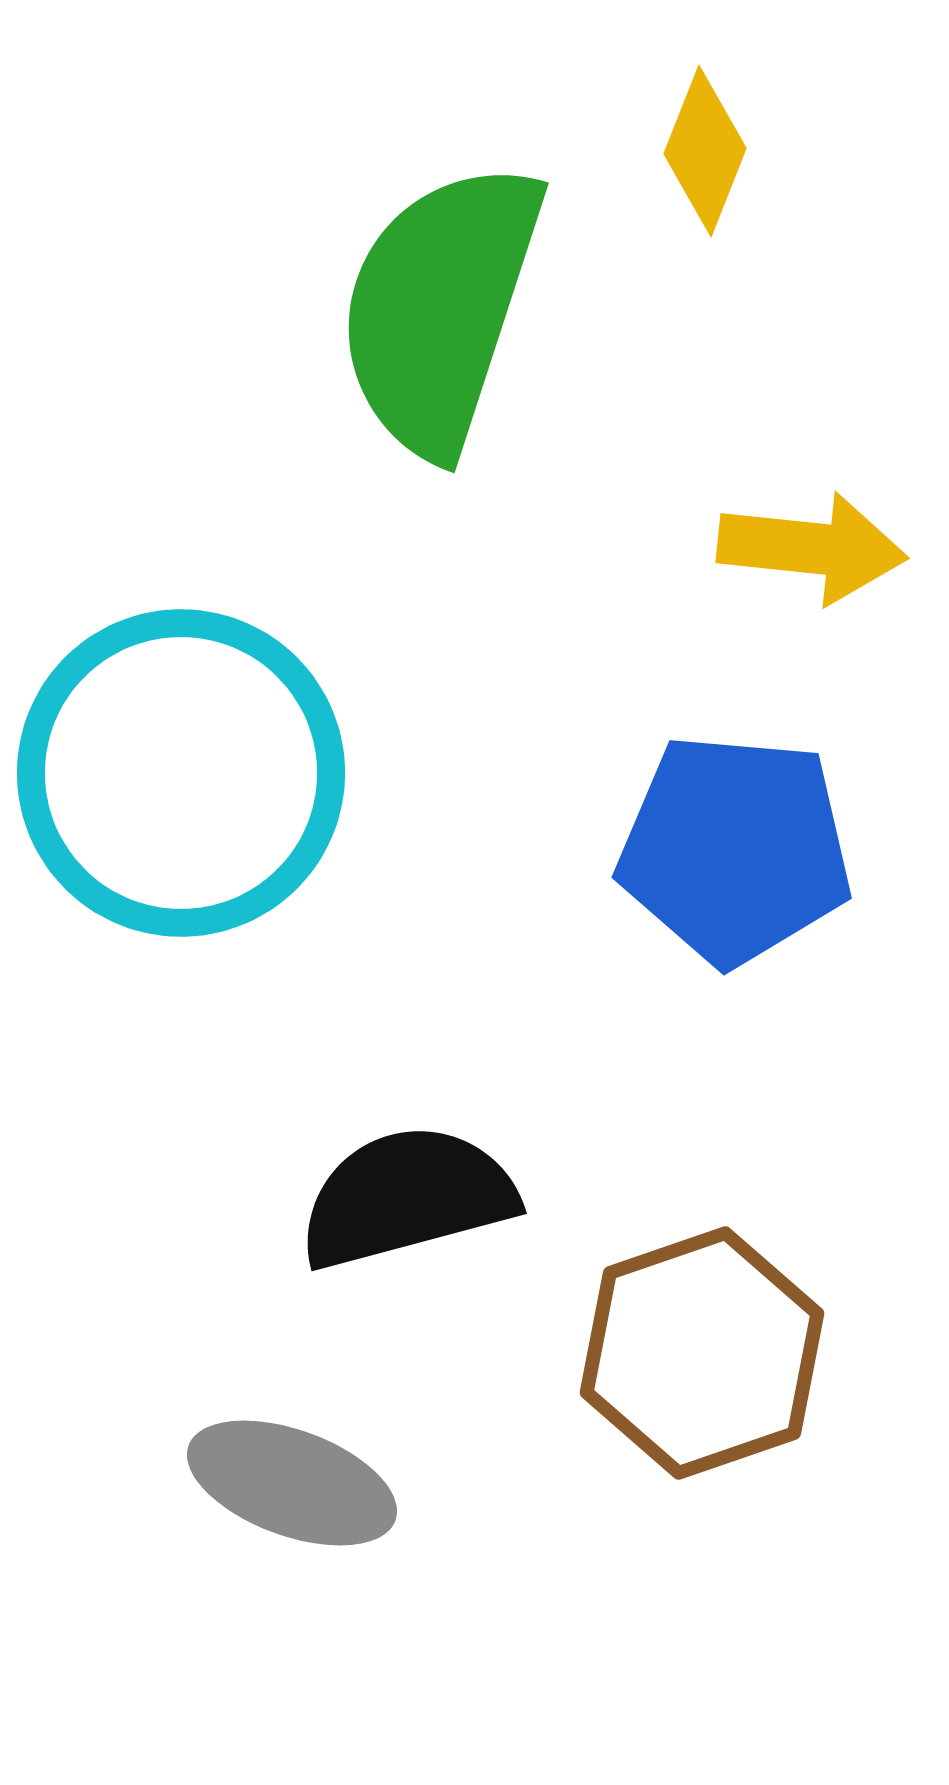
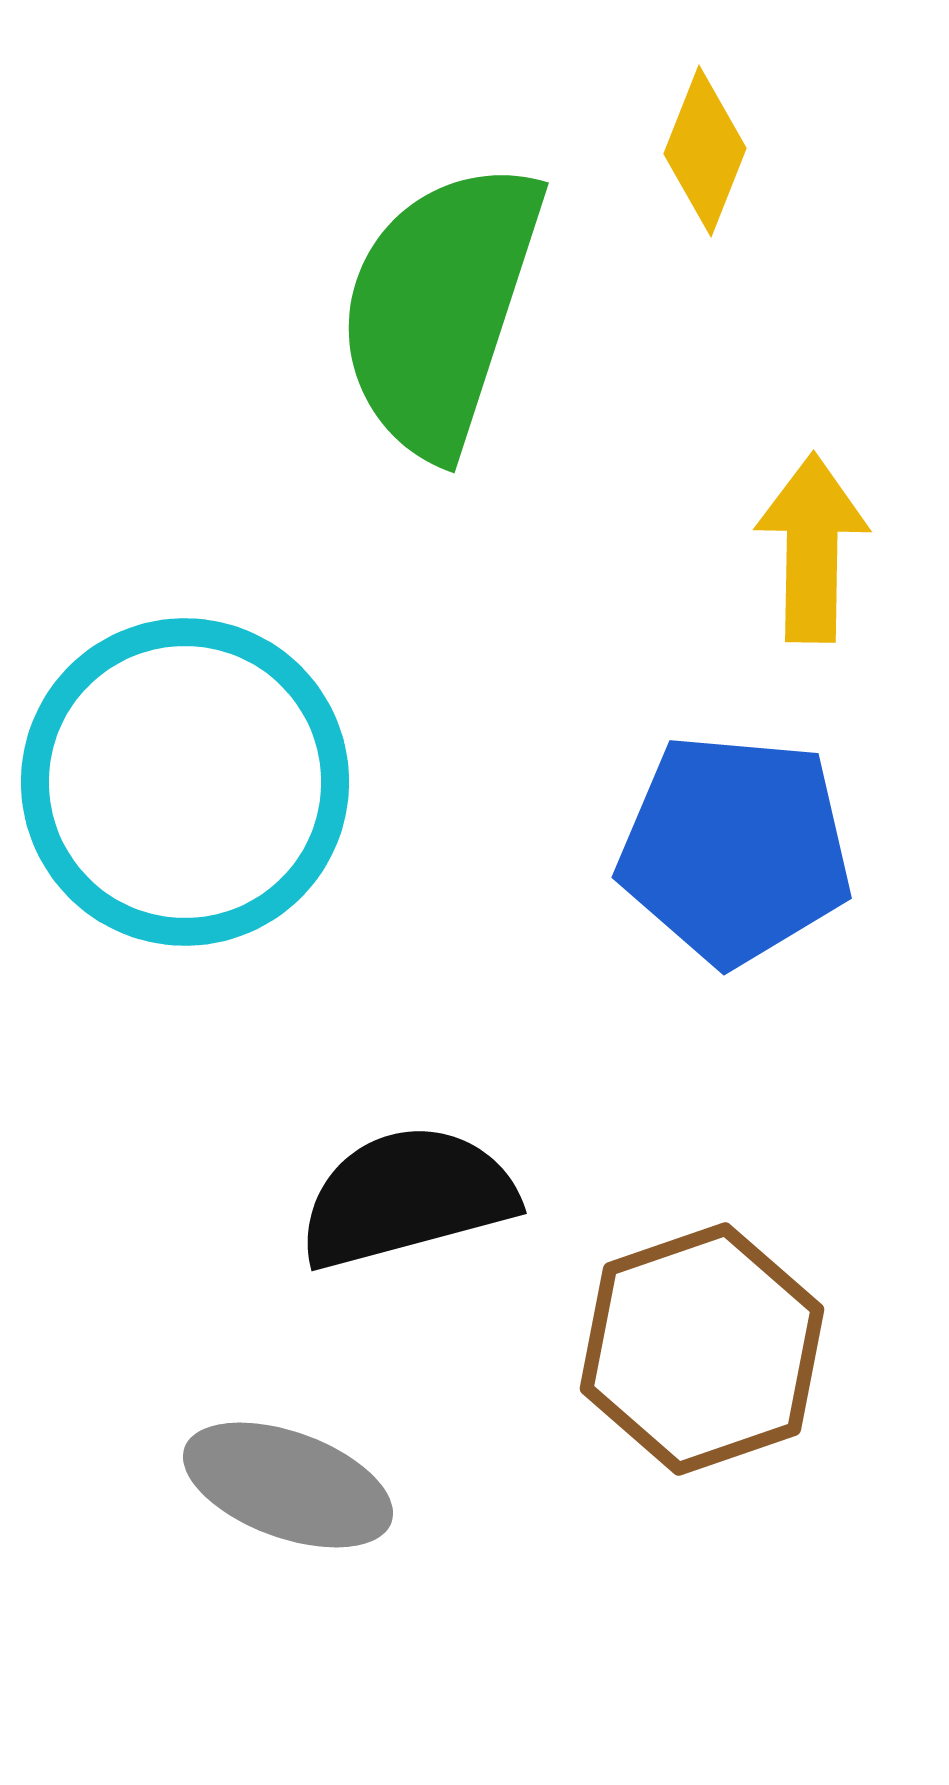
yellow arrow: rotated 95 degrees counterclockwise
cyan circle: moved 4 px right, 9 px down
brown hexagon: moved 4 px up
gray ellipse: moved 4 px left, 2 px down
